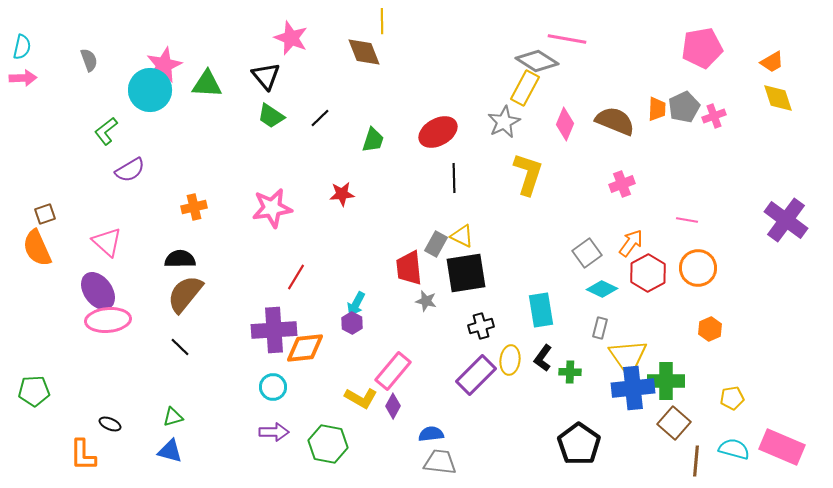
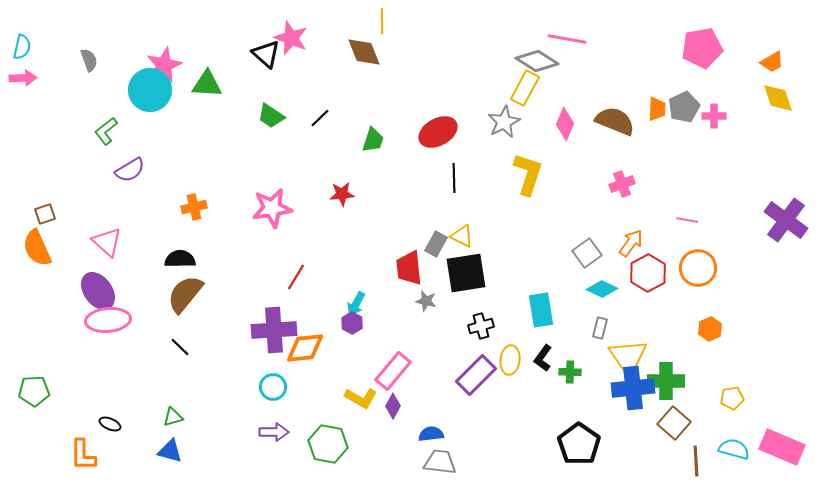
black triangle at (266, 76): moved 22 px up; rotated 8 degrees counterclockwise
pink cross at (714, 116): rotated 20 degrees clockwise
brown line at (696, 461): rotated 8 degrees counterclockwise
